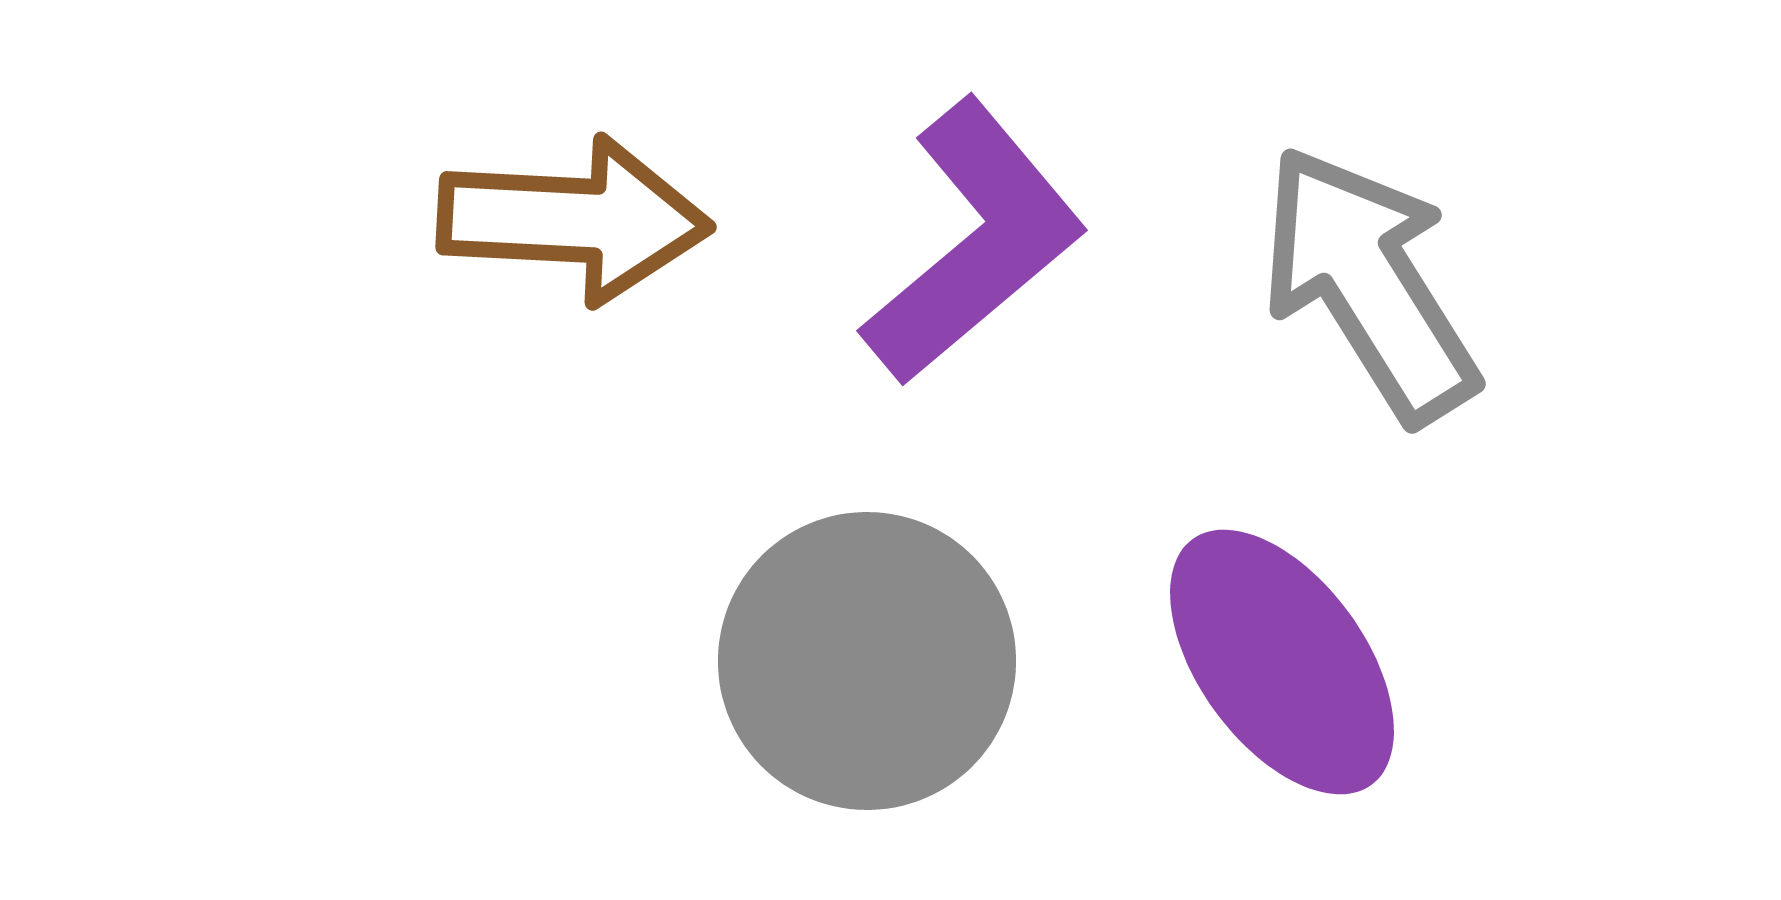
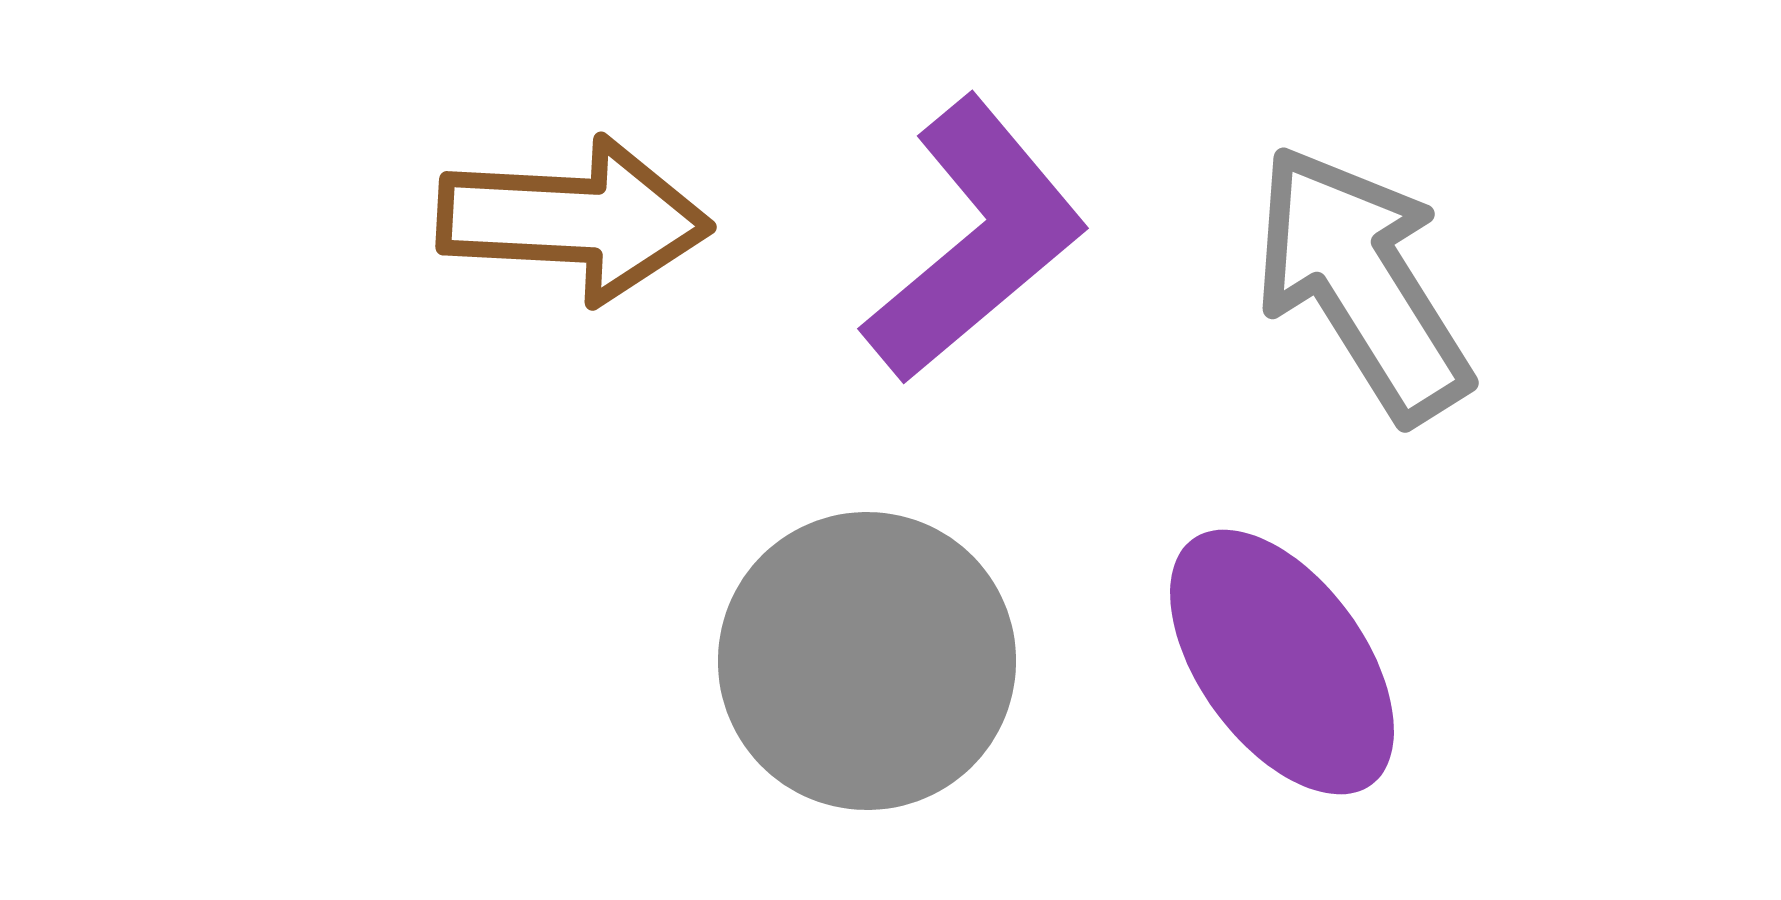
purple L-shape: moved 1 px right, 2 px up
gray arrow: moved 7 px left, 1 px up
